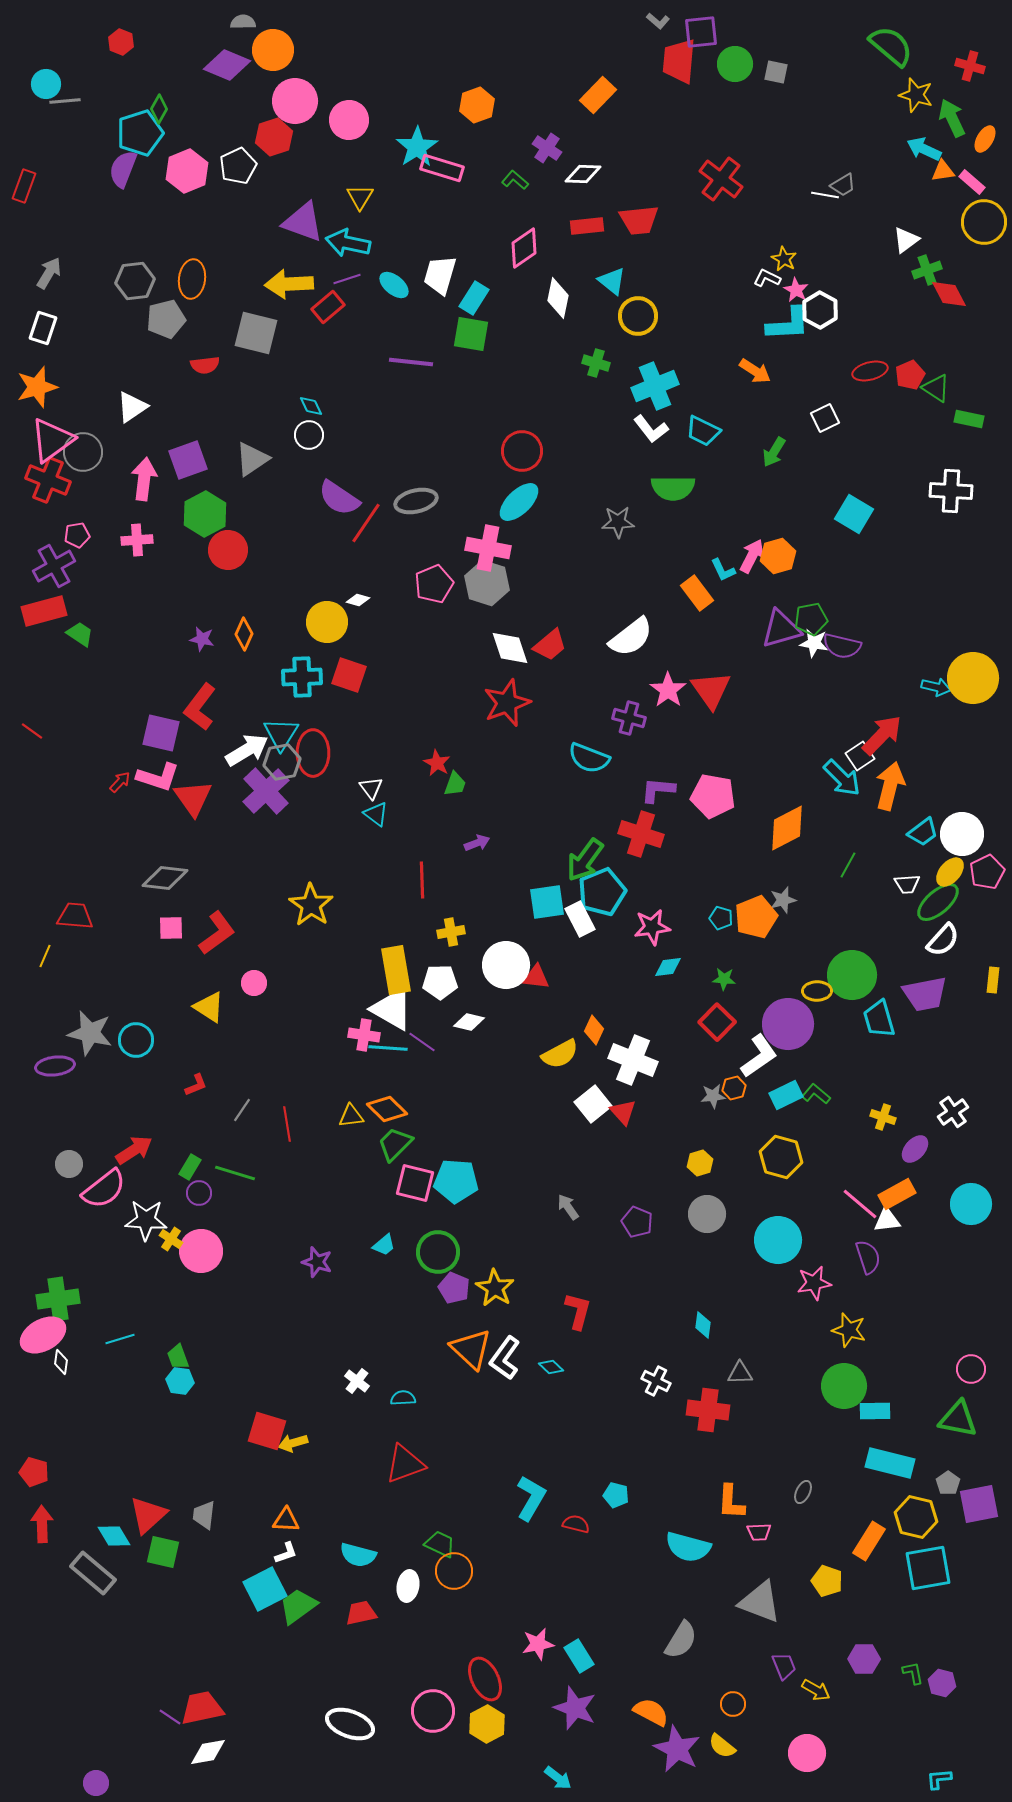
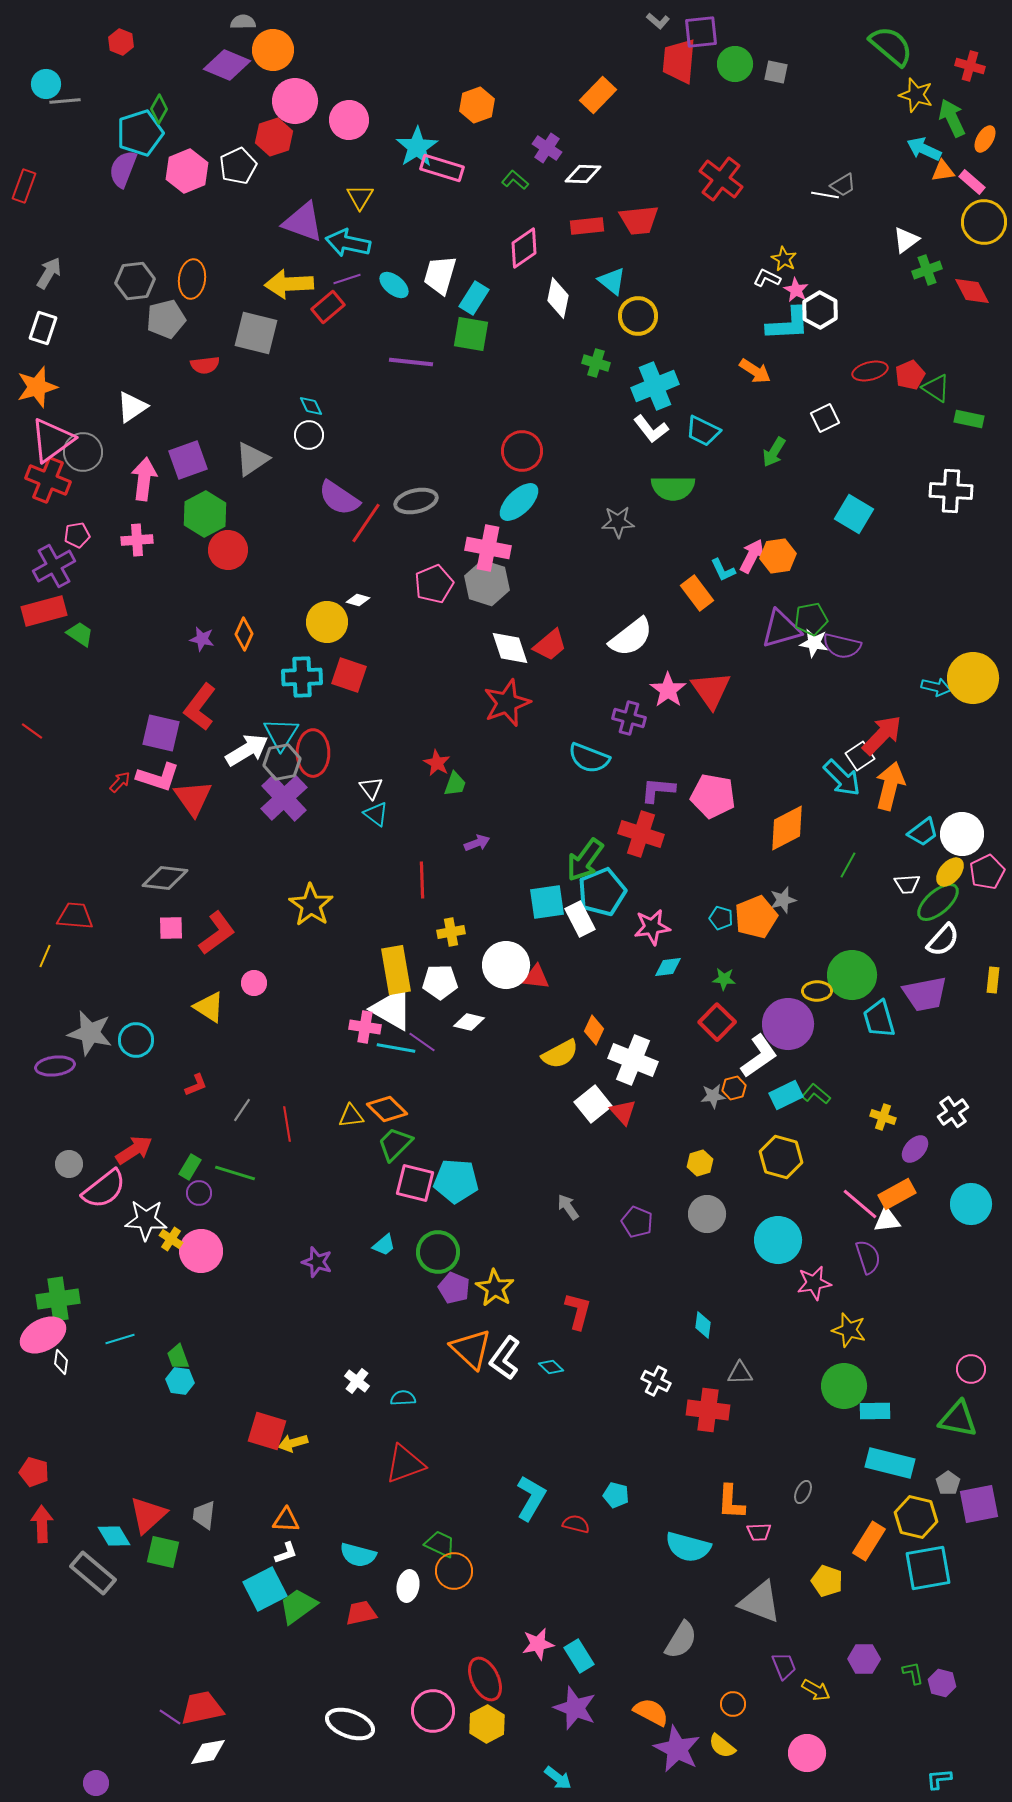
red diamond at (949, 294): moved 23 px right, 3 px up
orange hexagon at (778, 556): rotated 8 degrees clockwise
purple cross at (266, 791): moved 18 px right, 7 px down
pink cross at (364, 1035): moved 1 px right, 8 px up
cyan line at (388, 1048): moved 8 px right; rotated 6 degrees clockwise
